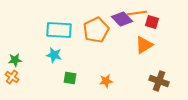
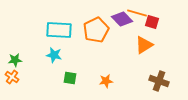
orange line: rotated 24 degrees clockwise
